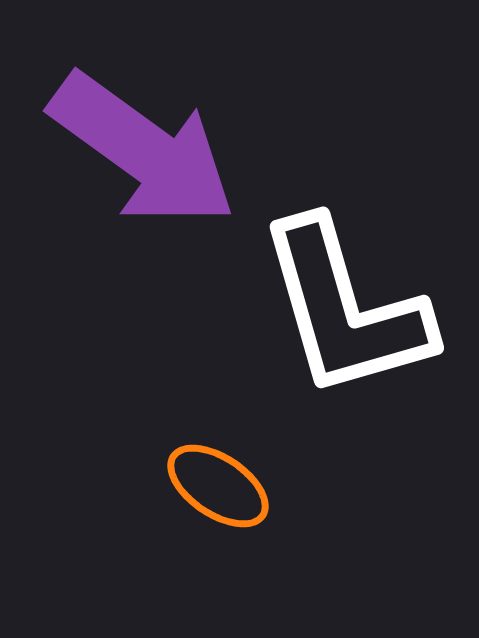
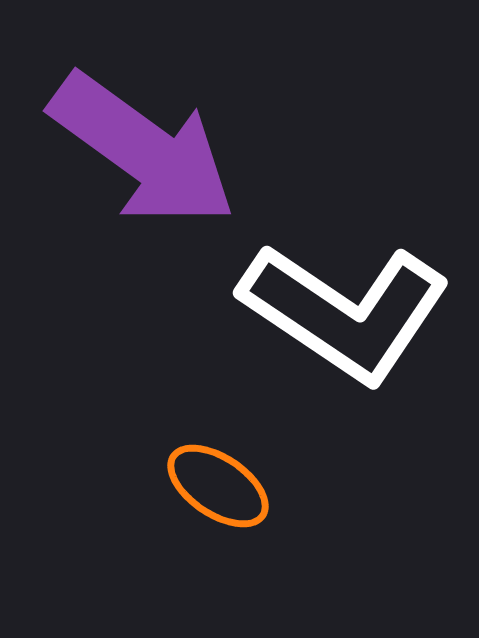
white L-shape: moved 3 px down; rotated 40 degrees counterclockwise
